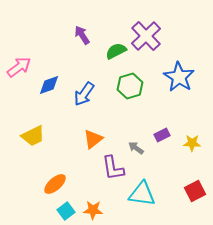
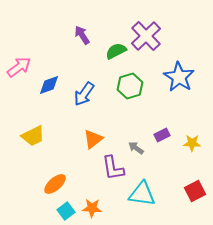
orange star: moved 1 px left, 2 px up
